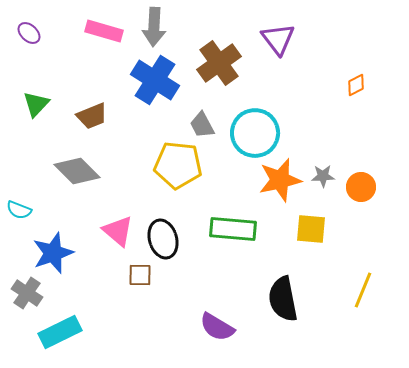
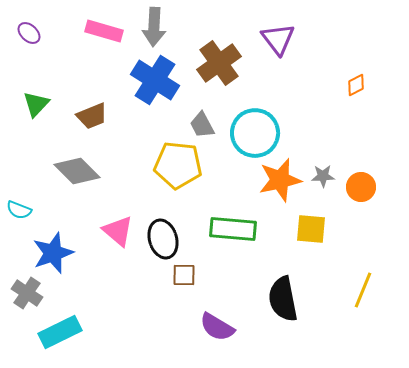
brown square: moved 44 px right
